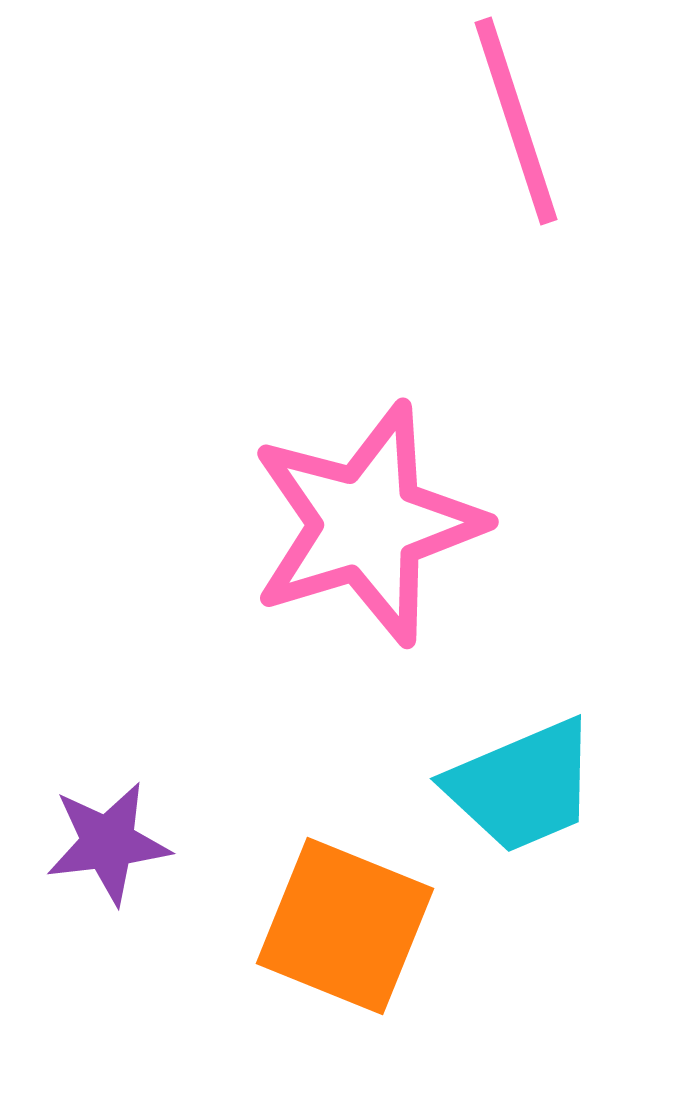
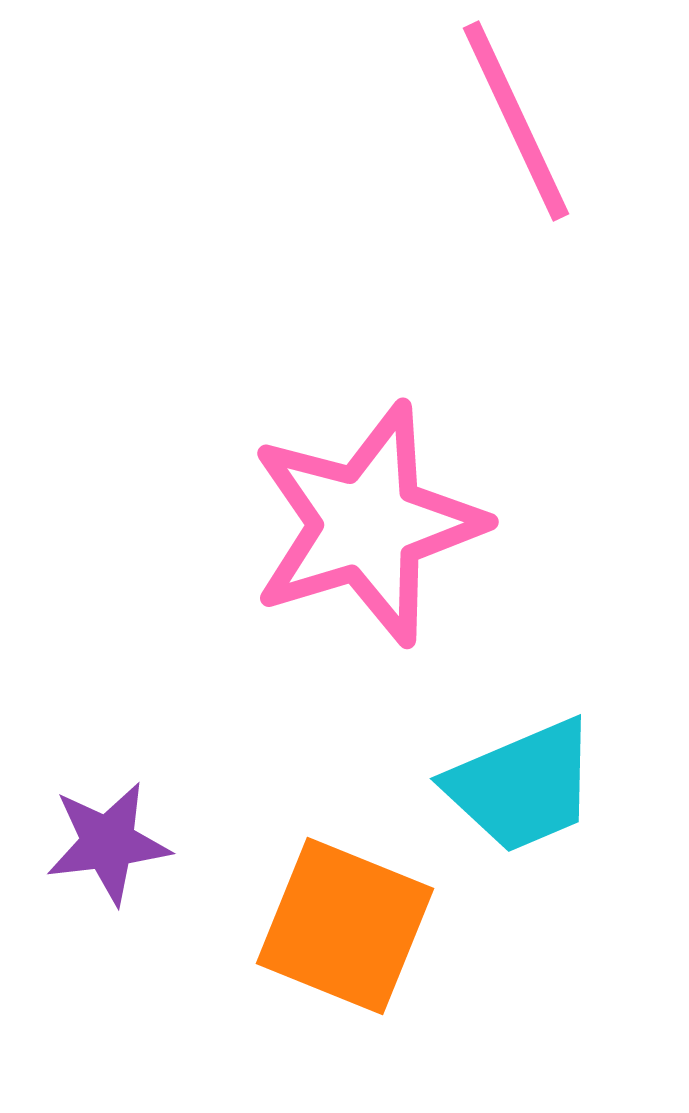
pink line: rotated 7 degrees counterclockwise
